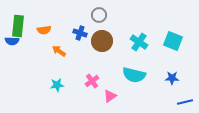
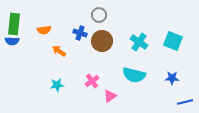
green rectangle: moved 4 px left, 2 px up
